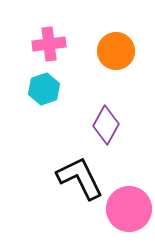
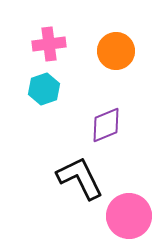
purple diamond: rotated 39 degrees clockwise
pink circle: moved 7 px down
